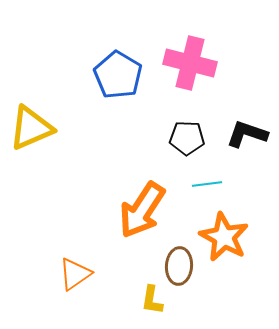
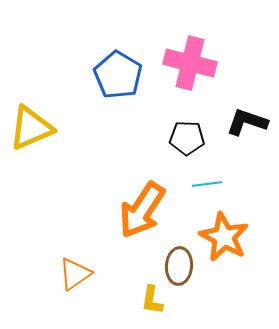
black L-shape: moved 12 px up
